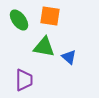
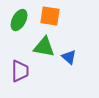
green ellipse: rotated 65 degrees clockwise
purple trapezoid: moved 4 px left, 9 px up
